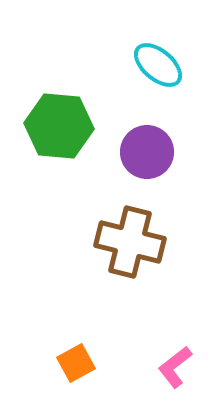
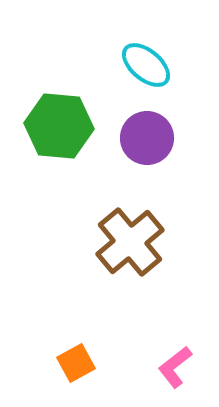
cyan ellipse: moved 12 px left
purple circle: moved 14 px up
brown cross: rotated 36 degrees clockwise
